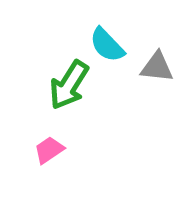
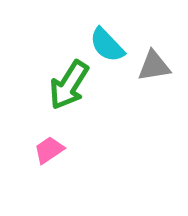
gray triangle: moved 3 px left, 1 px up; rotated 15 degrees counterclockwise
